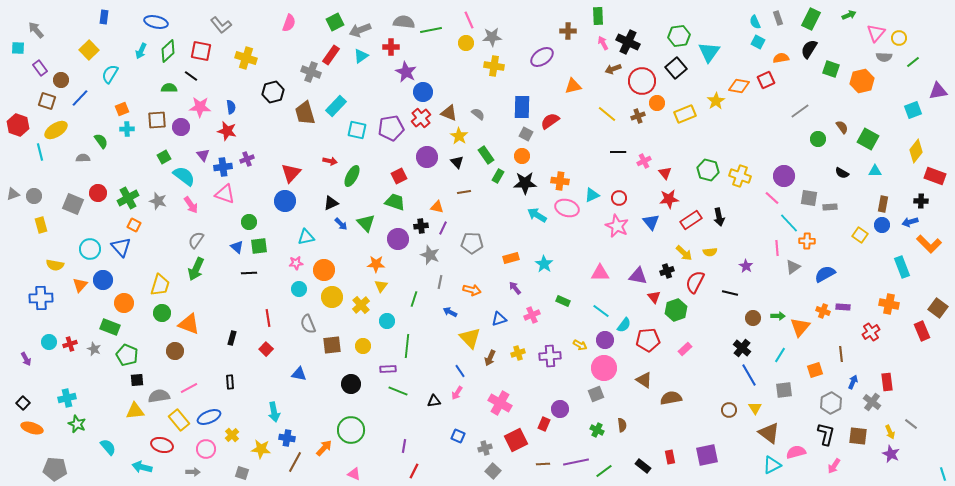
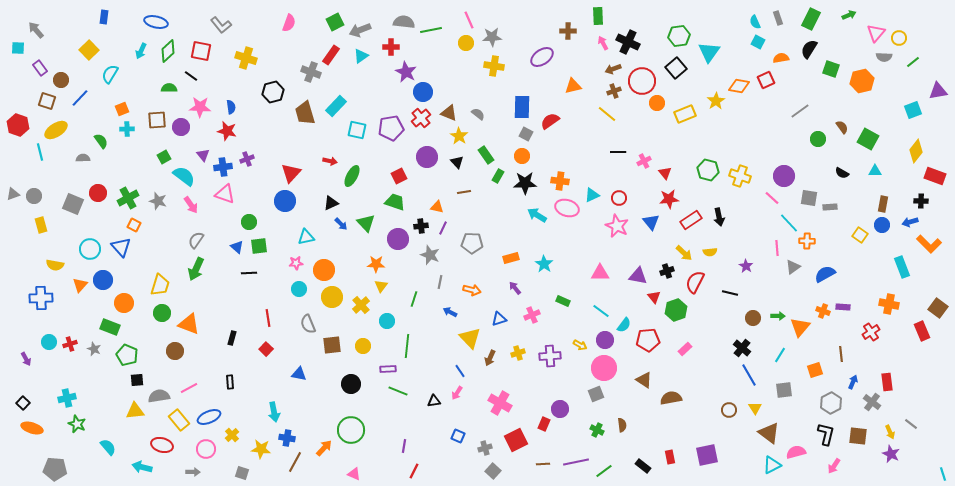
brown cross at (638, 116): moved 24 px left, 25 px up
